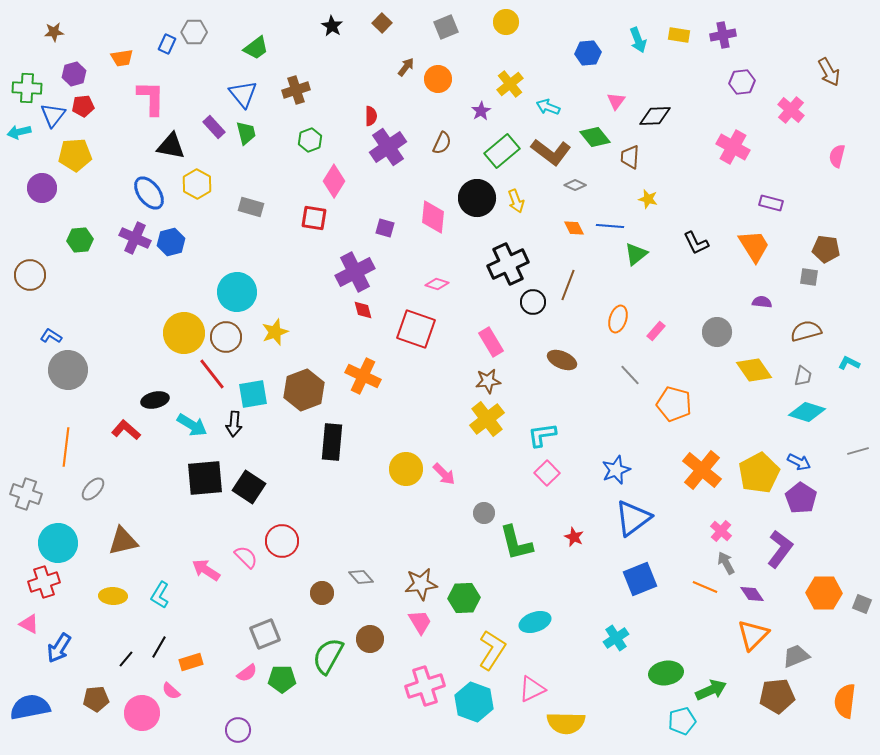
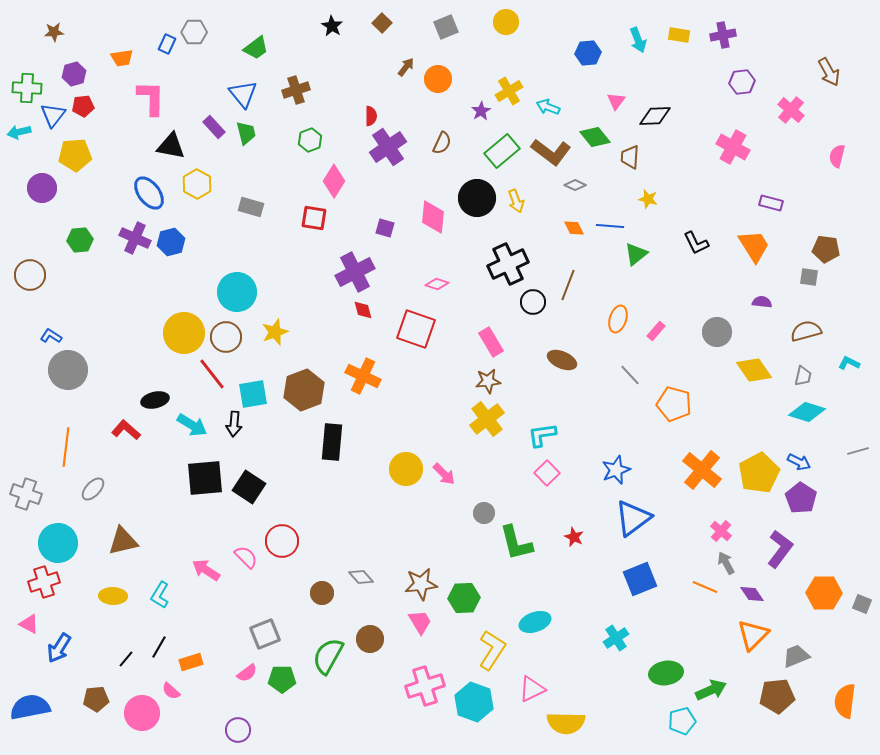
yellow cross at (510, 84): moved 1 px left, 7 px down; rotated 8 degrees clockwise
